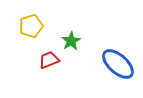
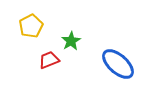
yellow pentagon: rotated 10 degrees counterclockwise
